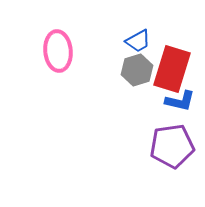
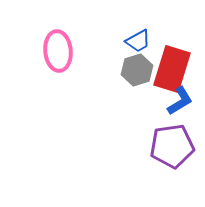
blue L-shape: rotated 44 degrees counterclockwise
